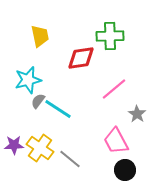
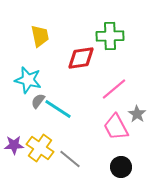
cyan star: rotated 28 degrees clockwise
pink trapezoid: moved 14 px up
black circle: moved 4 px left, 3 px up
